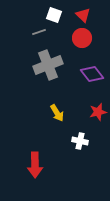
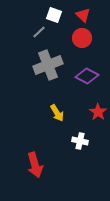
gray line: rotated 24 degrees counterclockwise
purple diamond: moved 5 px left, 2 px down; rotated 25 degrees counterclockwise
red star: rotated 24 degrees counterclockwise
red arrow: rotated 15 degrees counterclockwise
